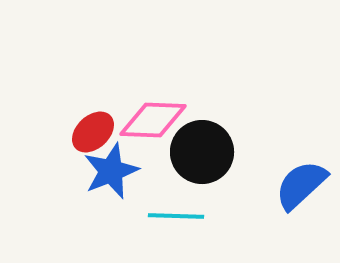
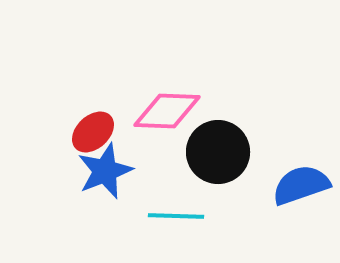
pink diamond: moved 14 px right, 9 px up
black circle: moved 16 px right
blue star: moved 6 px left
blue semicircle: rotated 24 degrees clockwise
